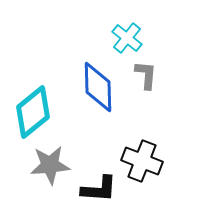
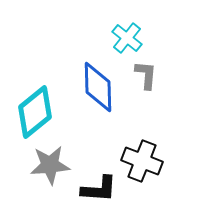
cyan diamond: moved 2 px right
